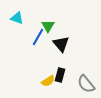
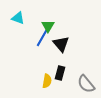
cyan triangle: moved 1 px right
blue line: moved 4 px right, 1 px down
black rectangle: moved 2 px up
yellow semicircle: moved 1 px left; rotated 48 degrees counterclockwise
